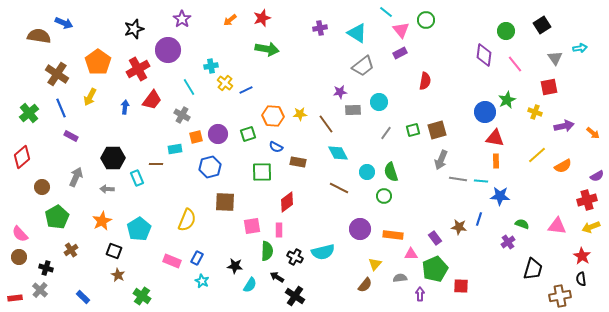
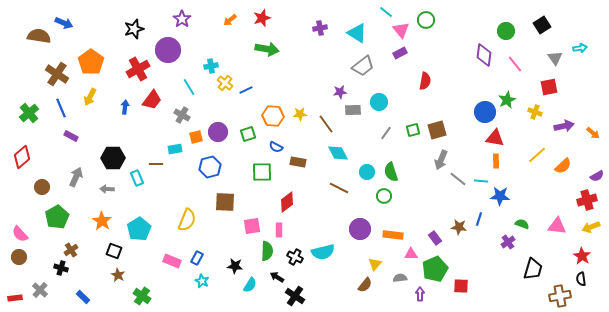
orange pentagon at (98, 62): moved 7 px left
purple circle at (218, 134): moved 2 px up
orange semicircle at (563, 166): rotated 12 degrees counterclockwise
gray line at (458, 179): rotated 30 degrees clockwise
orange star at (102, 221): rotated 12 degrees counterclockwise
black cross at (46, 268): moved 15 px right
